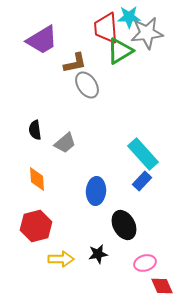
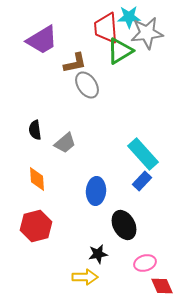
yellow arrow: moved 24 px right, 18 px down
